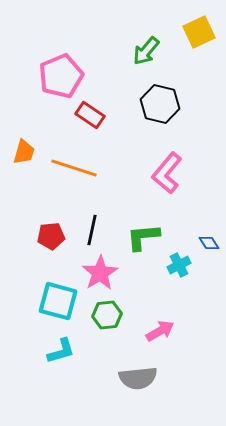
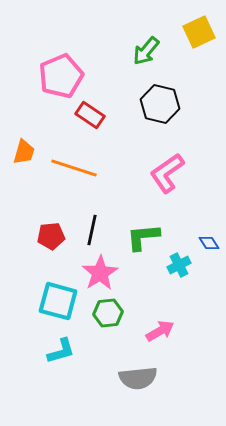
pink L-shape: rotated 15 degrees clockwise
green hexagon: moved 1 px right, 2 px up
